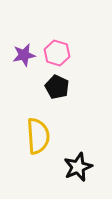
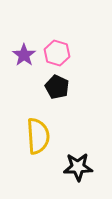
purple star: rotated 25 degrees counterclockwise
black star: rotated 20 degrees clockwise
